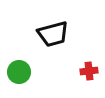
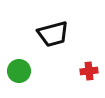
green circle: moved 1 px up
